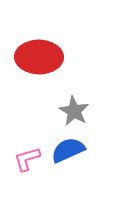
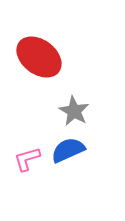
red ellipse: rotated 36 degrees clockwise
